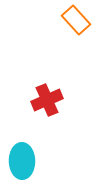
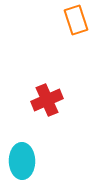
orange rectangle: rotated 24 degrees clockwise
